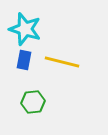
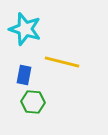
blue rectangle: moved 15 px down
green hexagon: rotated 10 degrees clockwise
